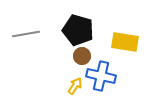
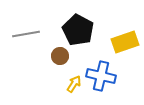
black pentagon: rotated 12 degrees clockwise
yellow rectangle: rotated 28 degrees counterclockwise
brown circle: moved 22 px left
yellow arrow: moved 1 px left, 2 px up
